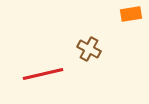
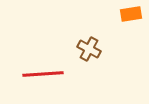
red line: rotated 9 degrees clockwise
